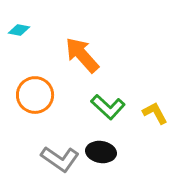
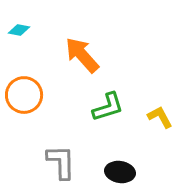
orange circle: moved 11 px left
green L-shape: rotated 60 degrees counterclockwise
yellow L-shape: moved 5 px right, 4 px down
black ellipse: moved 19 px right, 20 px down
gray L-shape: moved 1 px right, 3 px down; rotated 126 degrees counterclockwise
